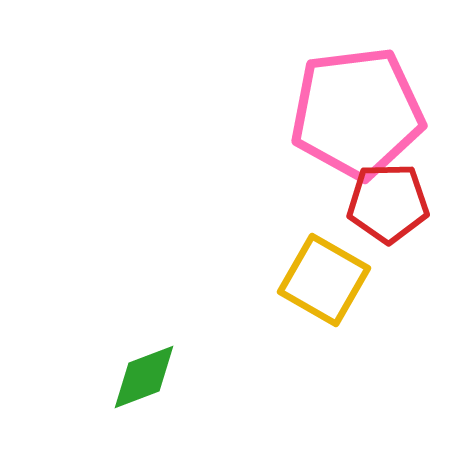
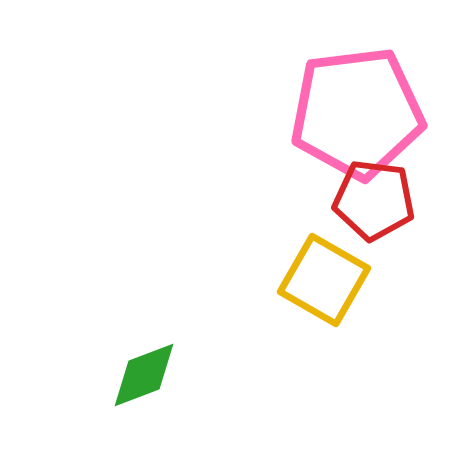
red pentagon: moved 14 px left, 3 px up; rotated 8 degrees clockwise
green diamond: moved 2 px up
